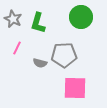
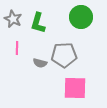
pink line: rotated 24 degrees counterclockwise
